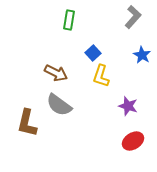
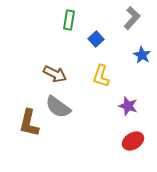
gray L-shape: moved 1 px left, 1 px down
blue square: moved 3 px right, 14 px up
brown arrow: moved 1 px left, 1 px down
gray semicircle: moved 1 px left, 2 px down
brown L-shape: moved 2 px right
